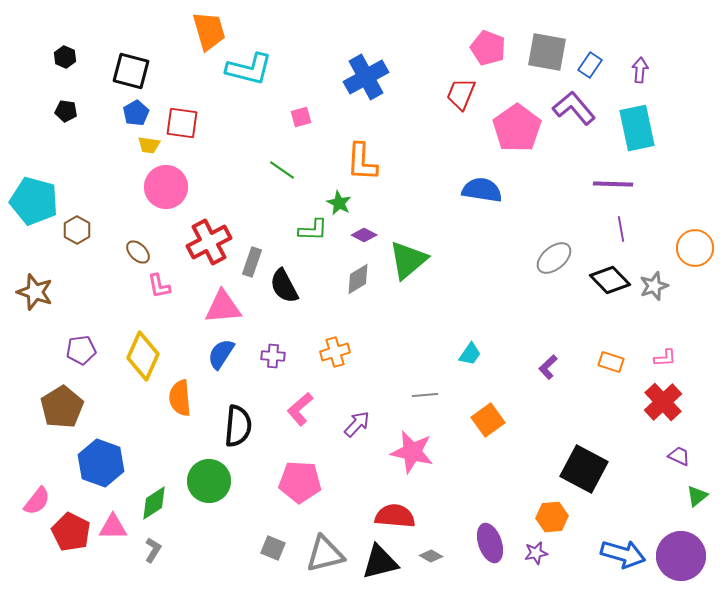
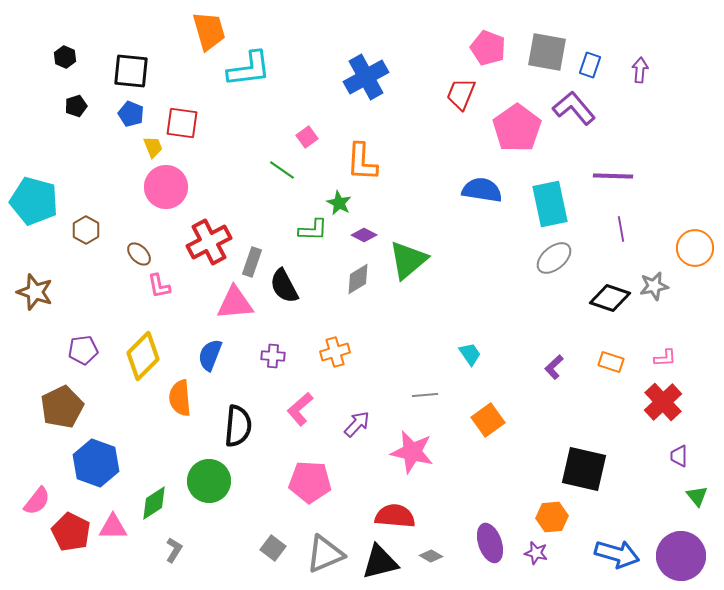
blue rectangle at (590, 65): rotated 15 degrees counterclockwise
cyan L-shape at (249, 69): rotated 21 degrees counterclockwise
black square at (131, 71): rotated 9 degrees counterclockwise
black pentagon at (66, 111): moved 10 px right, 5 px up; rotated 25 degrees counterclockwise
blue pentagon at (136, 113): moved 5 px left, 1 px down; rotated 20 degrees counterclockwise
pink square at (301, 117): moved 6 px right, 20 px down; rotated 20 degrees counterclockwise
cyan rectangle at (637, 128): moved 87 px left, 76 px down
yellow trapezoid at (149, 145): moved 4 px right, 2 px down; rotated 120 degrees counterclockwise
purple line at (613, 184): moved 8 px up
brown hexagon at (77, 230): moved 9 px right
brown ellipse at (138, 252): moved 1 px right, 2 px down
black diamond at (610, 280): moved 18 px down; rotated 27 degrees counterclockwise
gray star at (654, 286): rotated 8 degrees clockwise
pink triangle at (223, 307): moved 12 px right, 4 px up
purple pentagon at (81, 350): moved 2 px right
blue semicircle at (221, 354): moved 11 px left, 1 px down; rotated 12 degrees counterclockwise
cyan trapezoid at (470, 354): rotated 70 degrees counterclockwise
yellow diamond at (143, 356): rotated 21 degrees clockwise
purple L-shape at (548, 367): moved 6 px right
brown pentagon at (62, 407): rotated 6 degrees clockwise
purple trapezoid at (679, 456): rotated 115 degrees counterclockwise
blue hexagon at (101, 463): moved 5 px left
black square at (584, 469): rotated 15 degrees counterclockwise
pink pentagon at (300, 482): moved 10 px right
green triangle at (697, 496): rotated 30 degrees counterclockwise
gray square at (273, 548): rotated 15 degrees clockwise
gray L-shape at (153, 550): moved 21 px right
purple star at (536, 553): rotated 25 degrees clockwise
gray triangle at (325, 554): rotated 9 degrees counterclockwise
blue arrow at (623, 554): moved 6 px left
